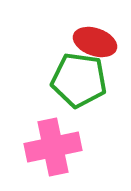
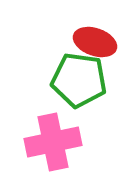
pink cross: moved 5 px up
